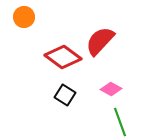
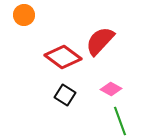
orange circle: moved 2 px up
green line: moved 1 px up
